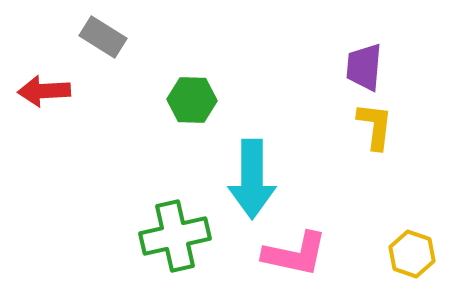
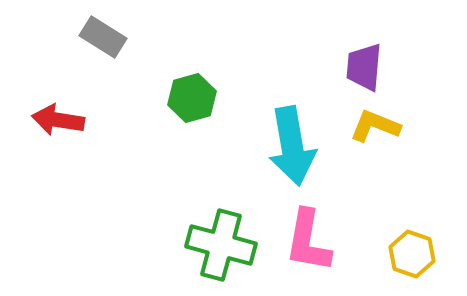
red arrow: moved 14 px right, 29 px down; rotated 12 degrees clockwise
green hexagon: moved 2 px up; rotated 18 degrees counterclockwise
yellow L-shape: rotated 75 degrees counterclockwise
cyan arrow: moved 40 px right, 33 px up; rotated 10 degrees counterclockwise
green cross: moved 46 px right, 9 px down; rotated 28 degrees clockwise
pink L-shape: moved 13 px right, 13 px up; rotated 88 degrees clockwise
